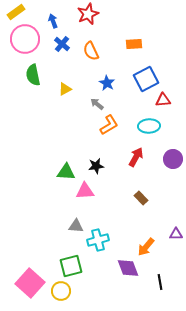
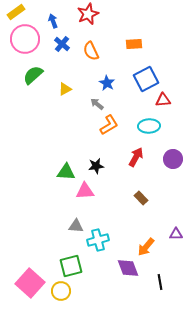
green semicircle: rotated 60 degrees clockwise
